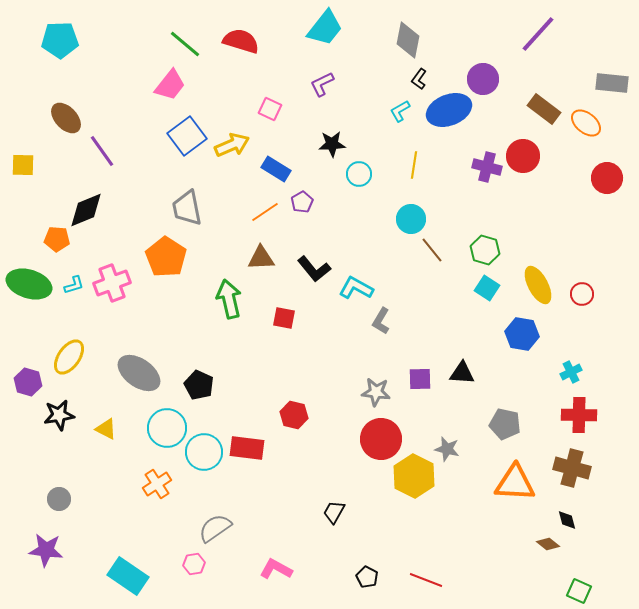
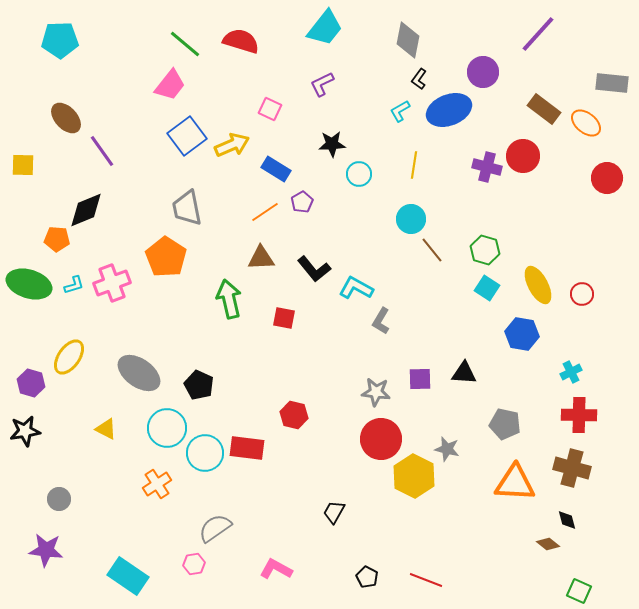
purple circle at (483, 79): moved 7 px up
black triangle at (462, 373): moved 2 px right
purple hexagon at (28, 382): moved 3 px right, 1 px down
black star at (59, 415): moved 34 px left, 16 px down
cyan circle at (204, 452): moved 1 px right, 1 px down
